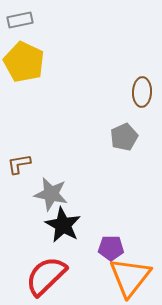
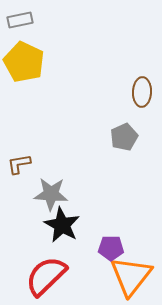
gray star: rotated 8 degrees counterclockwise
black star: moved 1 px left
orange triangle: moved 1 px right, 1 px up
